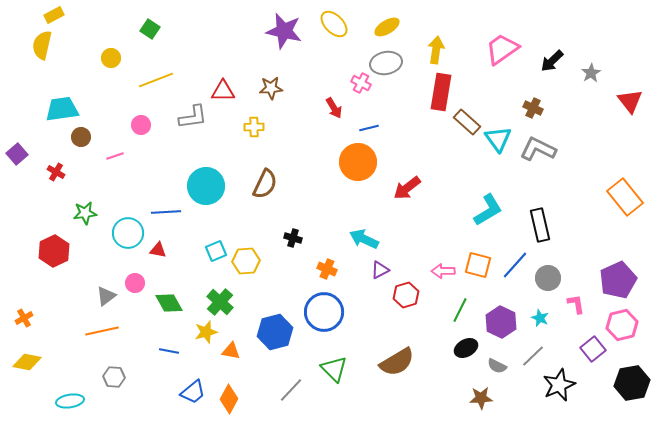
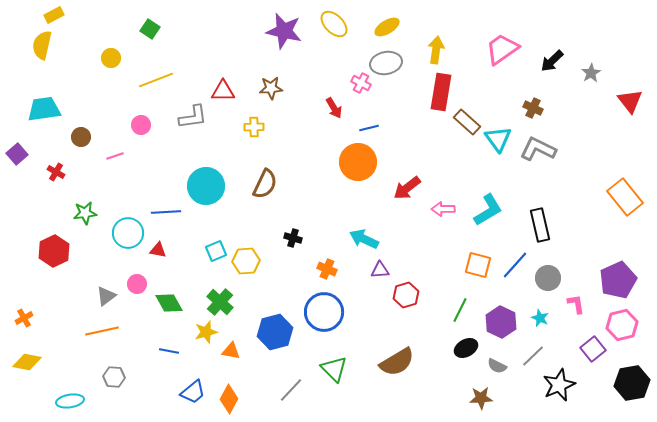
cyan trapezoid at (62, 109): moved 18 px left
purple triangle at (380, 270): rotated 24 degrees clockwise
pink arrow at (443, 271): moved 62 px up
pink circle at (135, 283): moved 2 px right, 1 px down
